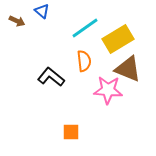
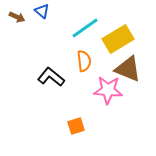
brown arrow: moved 4 px up
orange square: moved 5 px right, 6 px up; rotated 18 degrees counterclockwise
